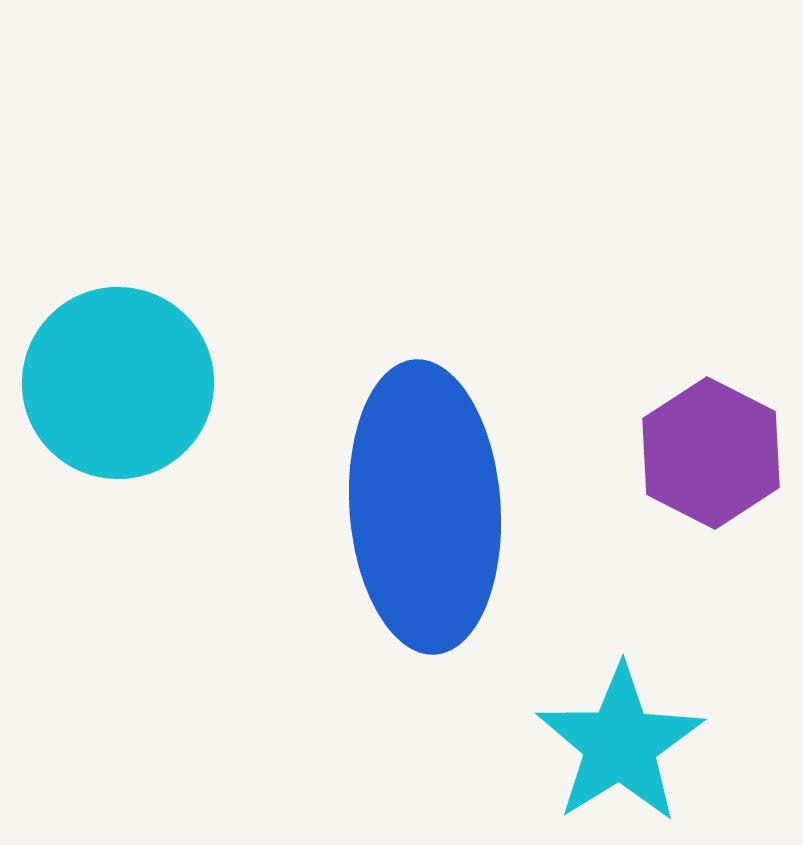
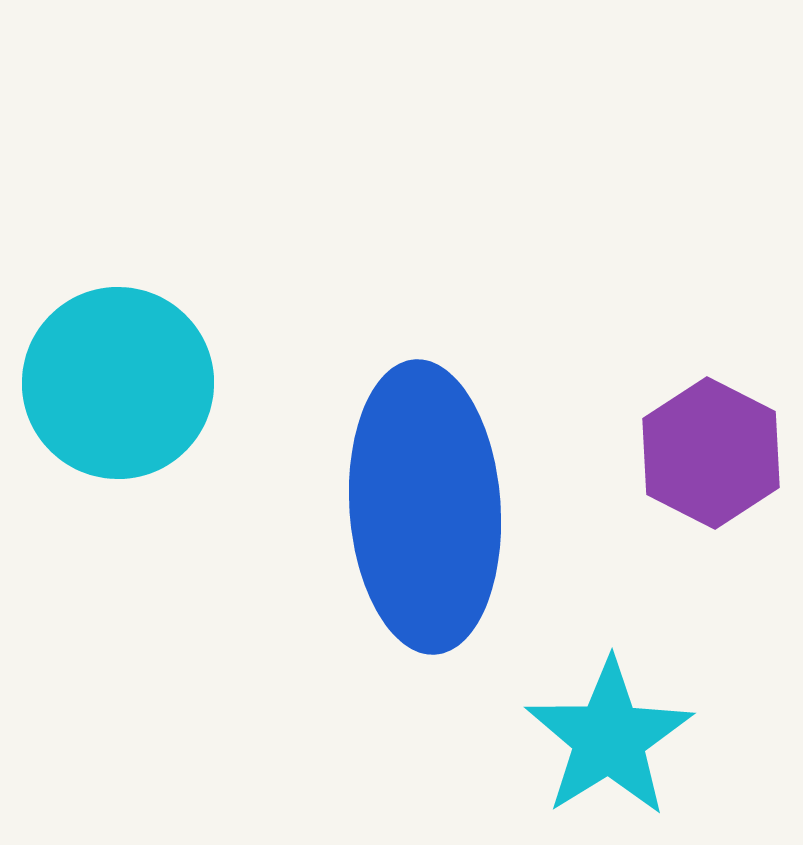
cyan star: moved 11 px left, 6 px up
